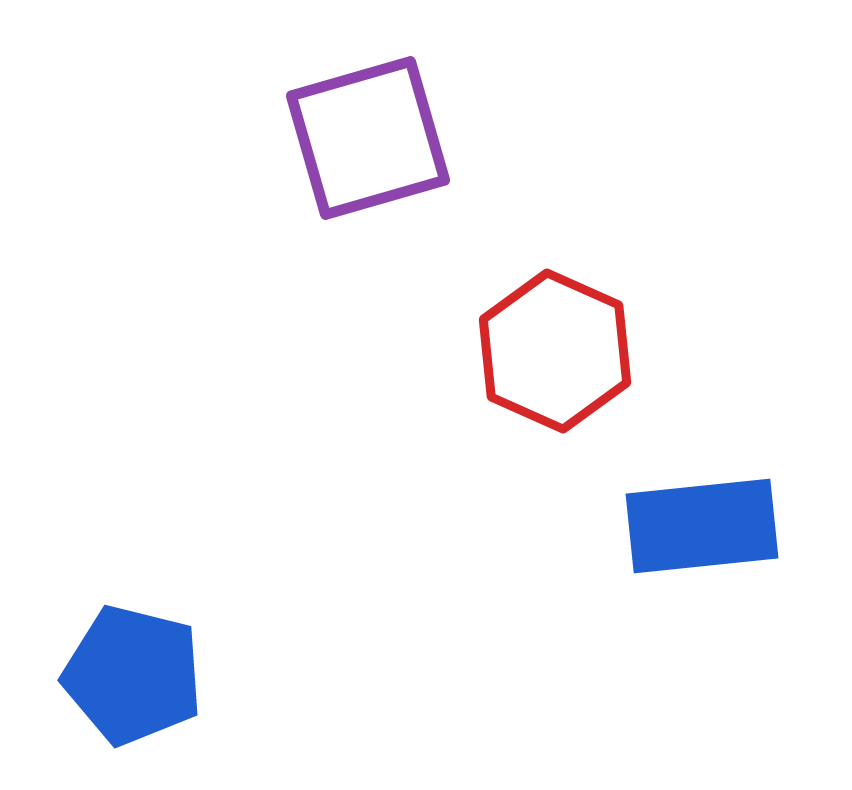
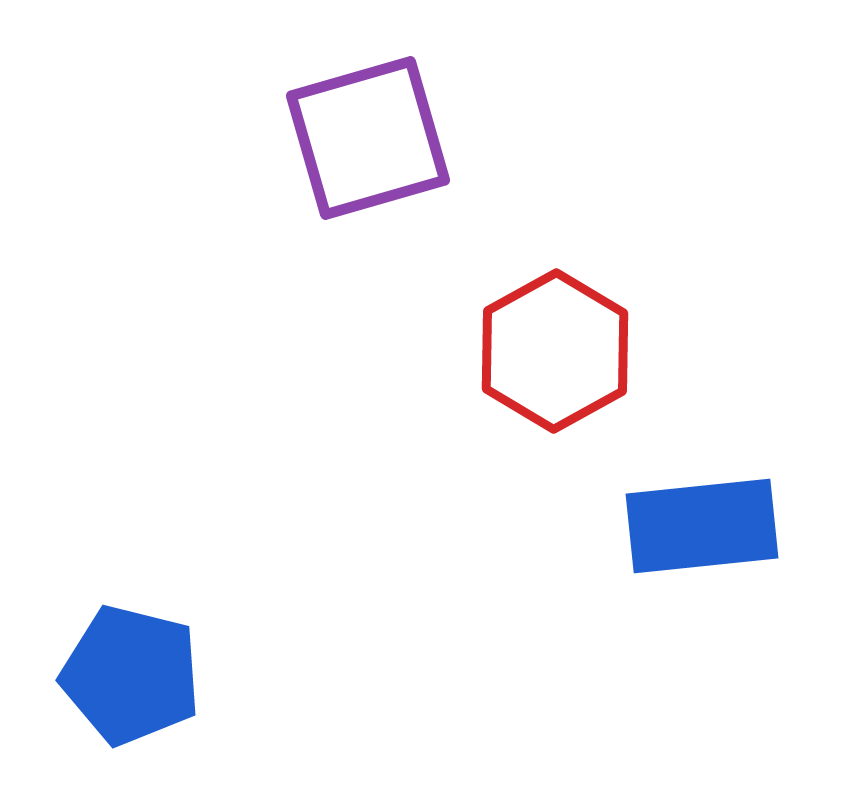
red hexagon: rotated 7 degrees clockwise
blue pentagon: moved 2 px left
